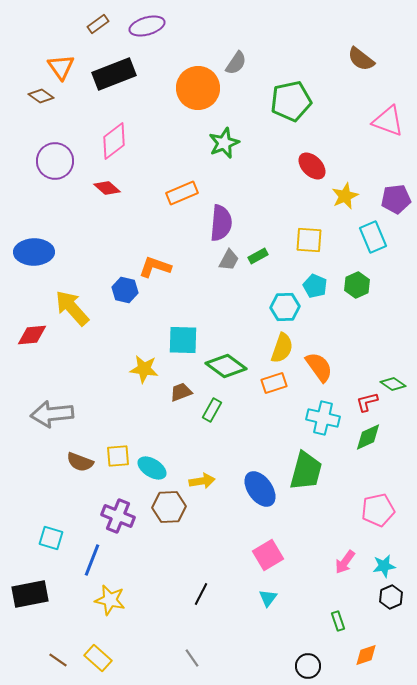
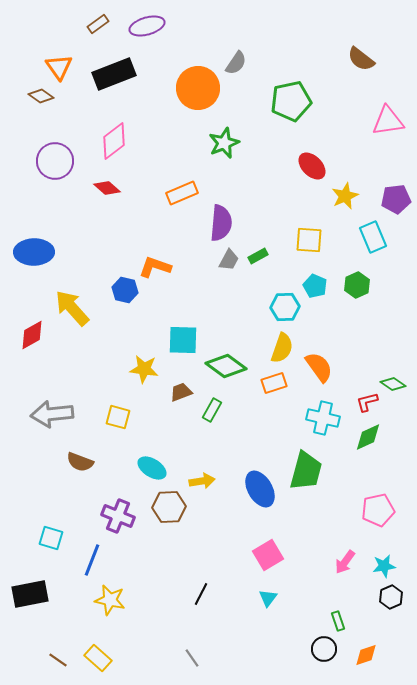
orange triangle at (61, 67): moved 2 px left
pink triangle at (388, 121): rotated 28 degrees counterclockwise
red diamond at (32, 335): rotated 24 degrees counterclockwise
yellow square at (118, 456): moved 39 px up; rotated 20 degrees clockwise
blue ellipse at (260, 489): rotated 6 degrees clockwise
black circle at (308, 666): moved 16 px right, 17 px up
